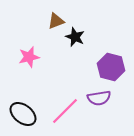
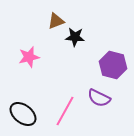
black star: rotated 18 degrees counterclockwise
purple hexagon: moved 2 px right, 2 px up
purple semicircle: rotated 35 degrees clockwise
pink line: rotated 16 degrees counterclockwise
